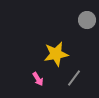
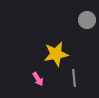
gray line: rotated 42 degrees counterclockwise
